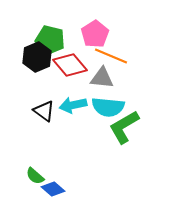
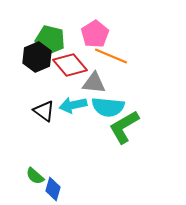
gray triangle: moved 8 px left, 5 px down
blue diamond: rotated 65 degrees clockwise
